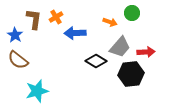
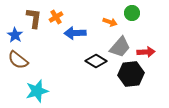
brown L-shape: moved 1 px up
